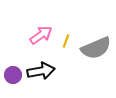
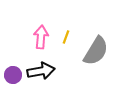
pink arrow: moved 2 px down; rotated 50 degrees counterclockwise
yellow line: moved 4 px up
gray semicircle: moved 3 px down; rotated 36 degrees counterclockwise
